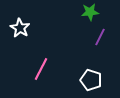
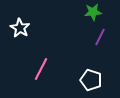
green star: moved 3 px right
